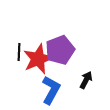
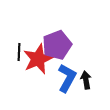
purple pentagon: moved 3 px left, 5 px up
black arrow: rotated 36 degrees counterclockwise
blue L-shape: moved 16 px right, 12 px up
